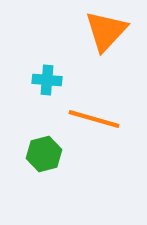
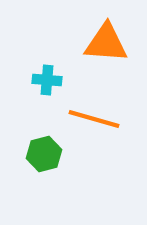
orange triangle: moved 12 px down; rotated 51 degrees clockwise
